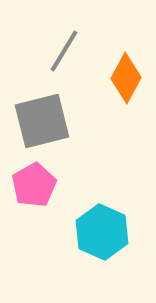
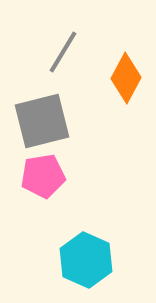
gray line: moved 1 px left, 1 px down
pink pentagon: moved 9 px right, 9 px up; rotated 21 degrees clockwise
cyan hexagon: moved 16 px left, 28 px down
